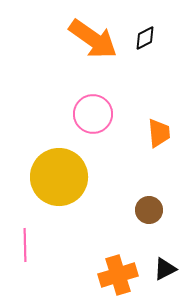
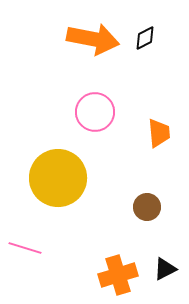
orange arrow: rotated 24 degrees counterclockwise
pink circle: moved 2 px right, 2 px up
yellow circle: moved 1 px left, 1 px down
brown circle: moved 2 px left, 3 px up
pink line: moved 3 px down; rotated 72 degrees counterclockwise
